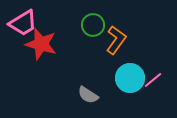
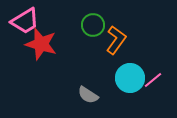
pink trapezoid: moved 2 px right, 2 px up
